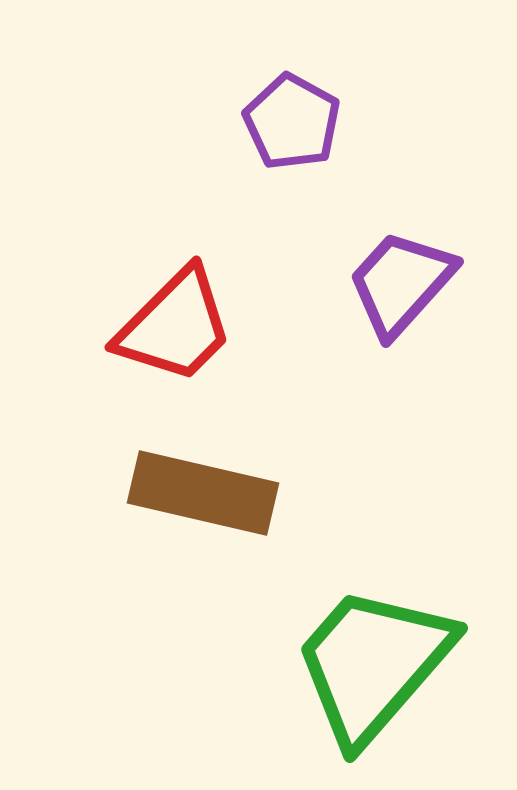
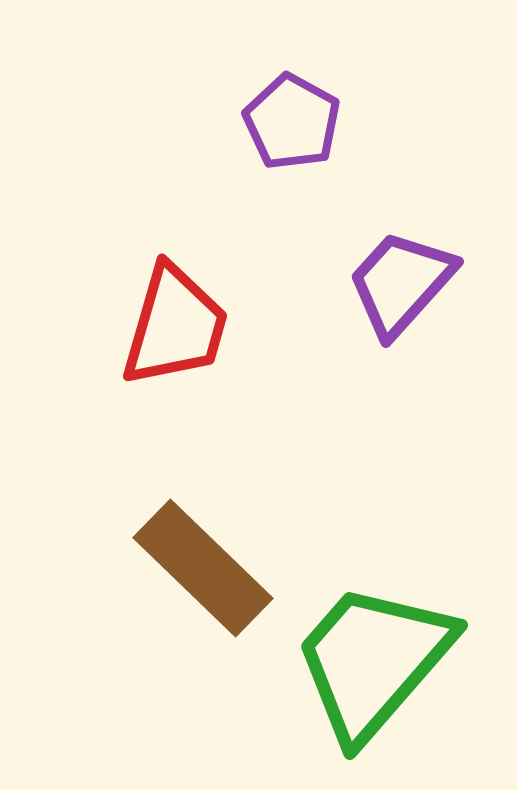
red trapezoid: rotated 29 degrees counterclockwise
brown rectangle: moved 75 px down; rotated 31 degrees clockwise
green trapezoid: moved 3 px up
